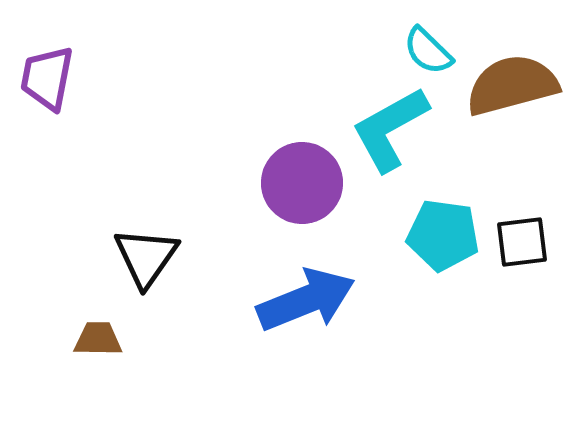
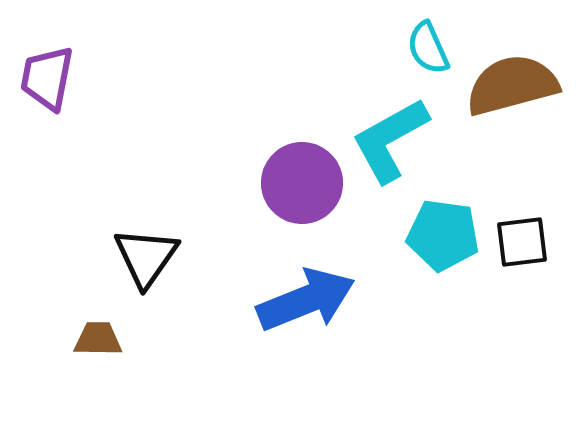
cyan semicircle: moved 3 px up; rotated 22 degrees clockwise
cyan L-shape: moved 11 px down
